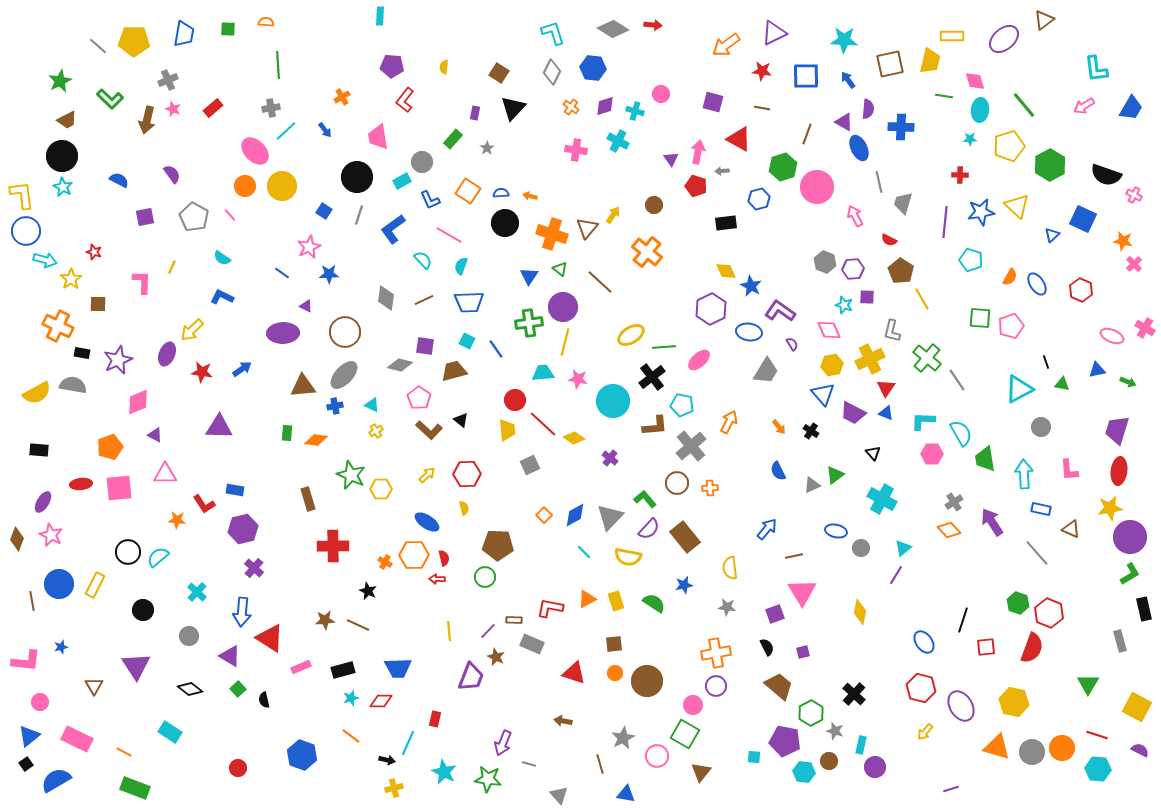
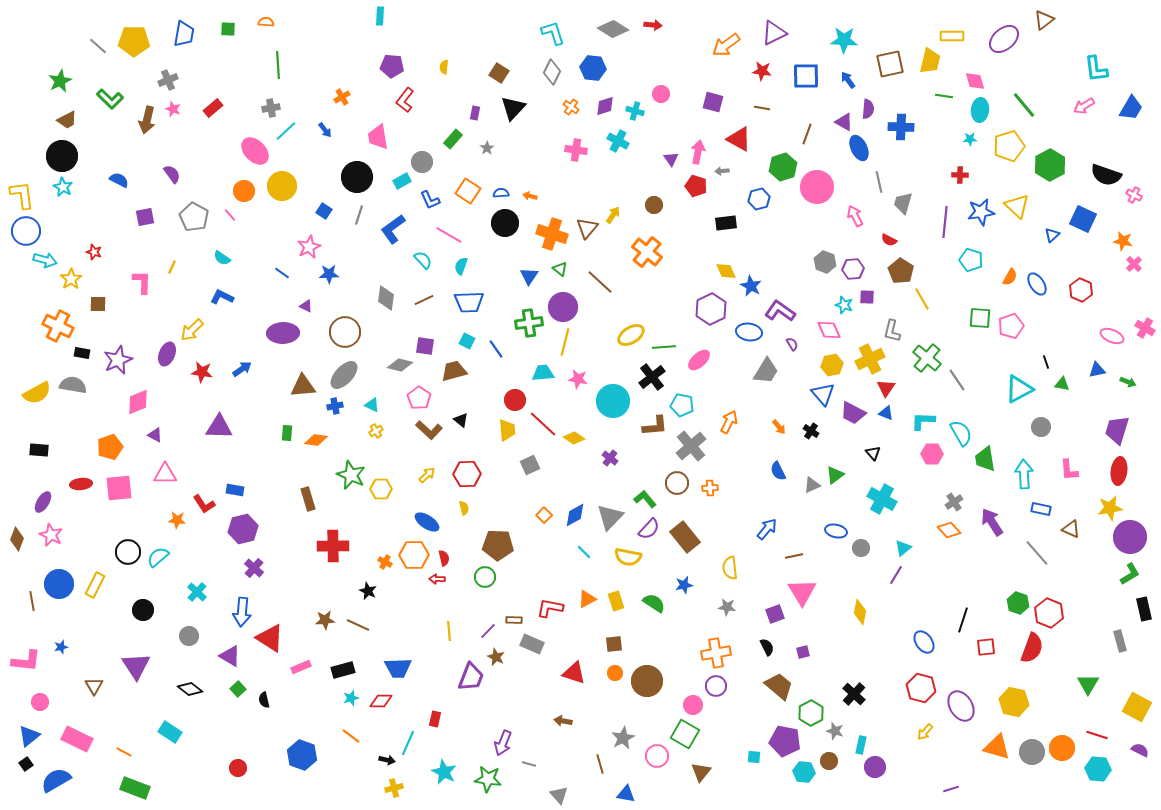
orange circle at (245, 186): moved 1 px left, 5 px down
